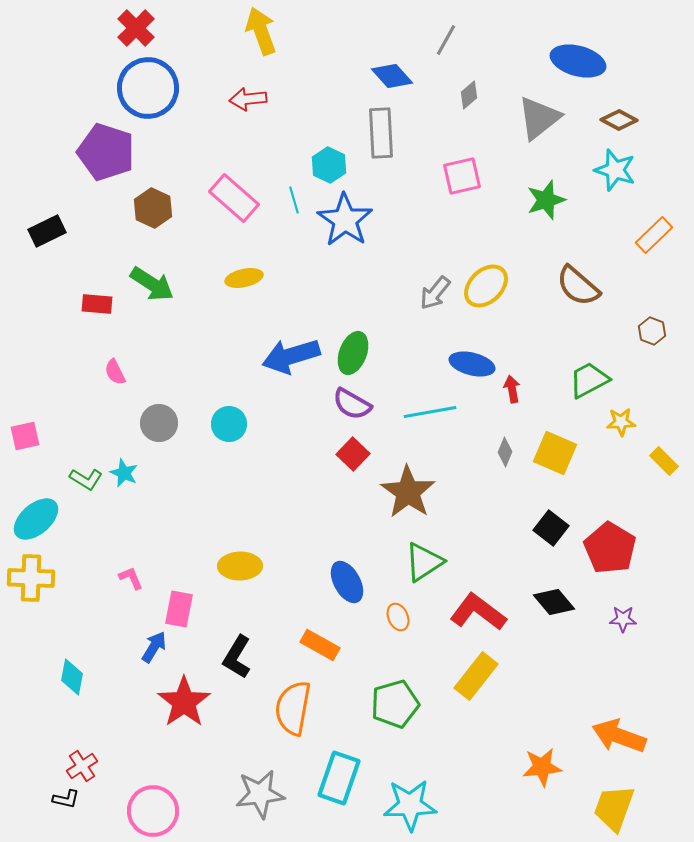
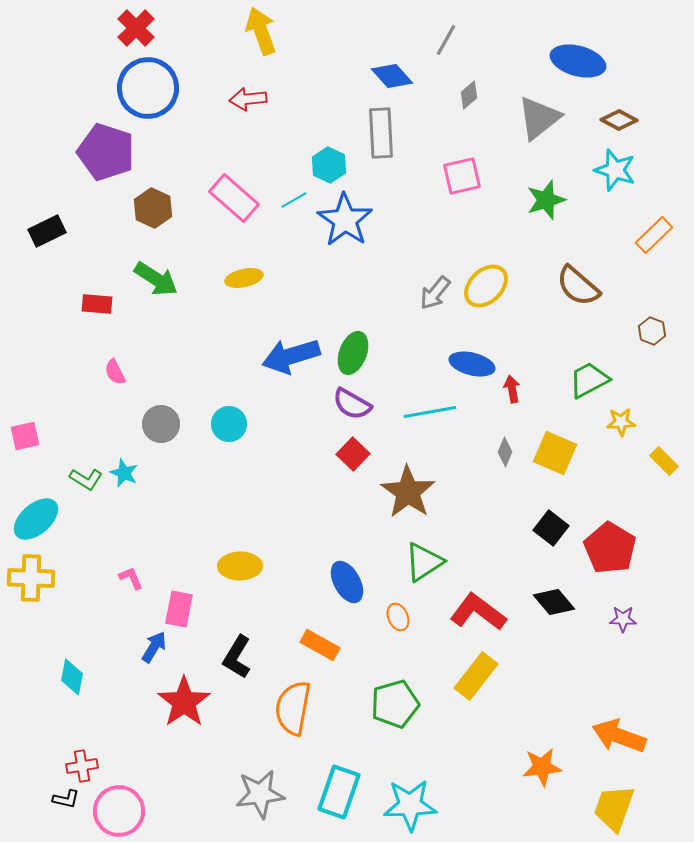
cyan line at (294, 200): rotated 76 degrees clockwise
green arrow at (152, 284): moved 4 px right, 5 px up
gray circle at (159, 423): moved 2 px right, 1 px down
red cross at (82, 766): rotated 24 degrees clockwise
cyan rectangle at (339, 778): moved 14 px down
pink circle at (153, 811): moved 34 px left
